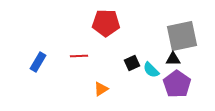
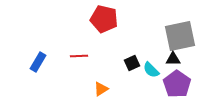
red pentagon: moved 2 px left, 4 px up; rotated 12 degrees clockwise
gray square: moved 2 px left
